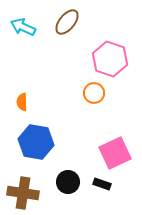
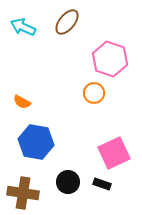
orange semicircle: rotated 60 degrees counterclockwise
pink square: moved 1 px left
